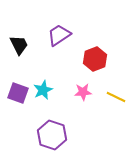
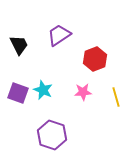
cyan star: rotated 24 degrees counterclockwise
yellow line: rotated 48 degrees clockwise
